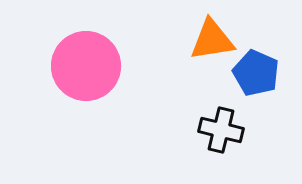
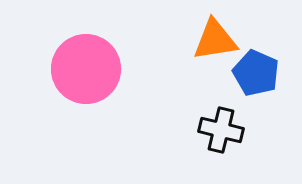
orange triangle: moved 3 px right
pink circle: moved 3 px down
